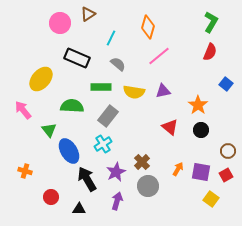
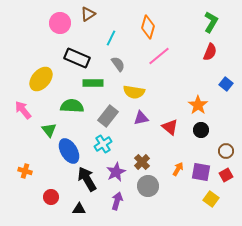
gray semicircle: rotated 14 degrees clockwise
green rectangle: moved 8 px left, 4 px up
purple triangle: moved 22 px left, 27 px down
brown circle: moved 2 px left
